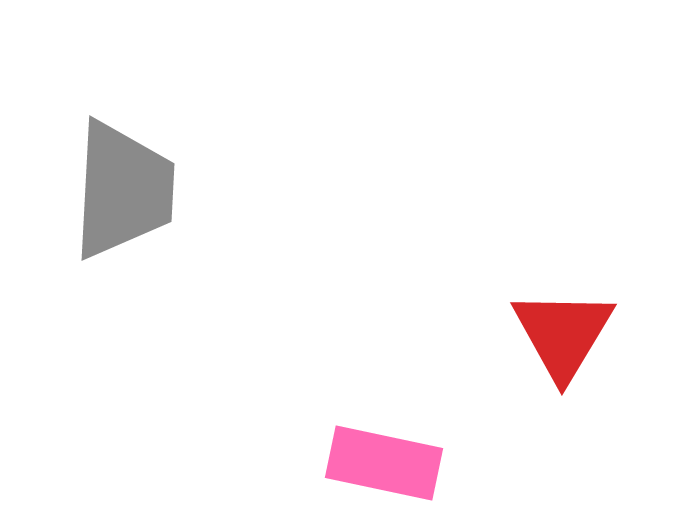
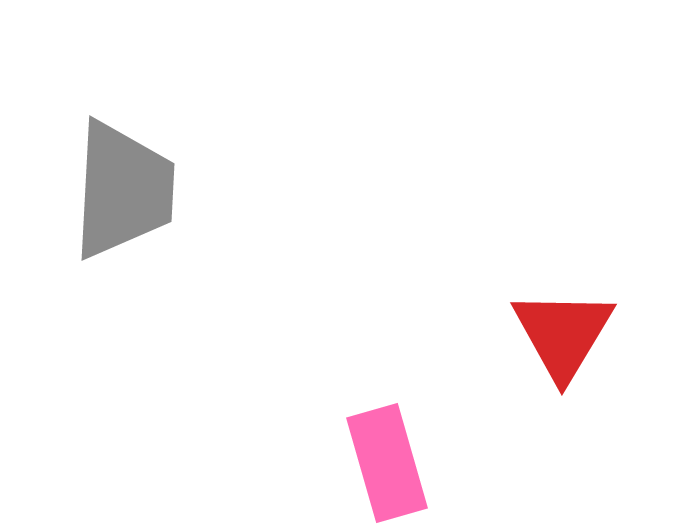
pink rectangle: moved 3 px right; rotated 62 degrees clockwise
